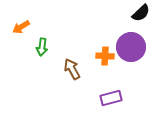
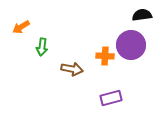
black semicircle: moved 1 px right, 2 px down; rotated 144 degrees counterclockwise
purple circle: moved 2 px up
brown arrow: rotated 130 degrees clockwise
